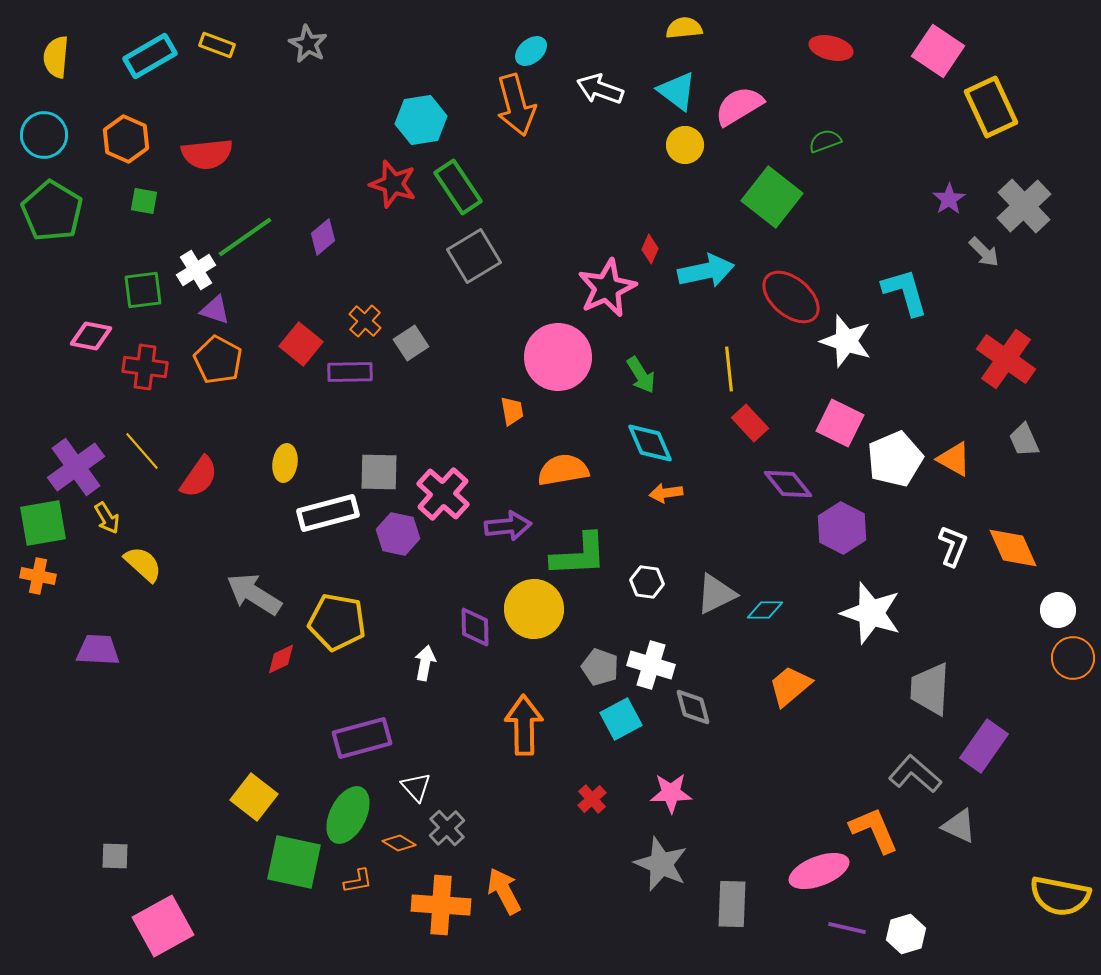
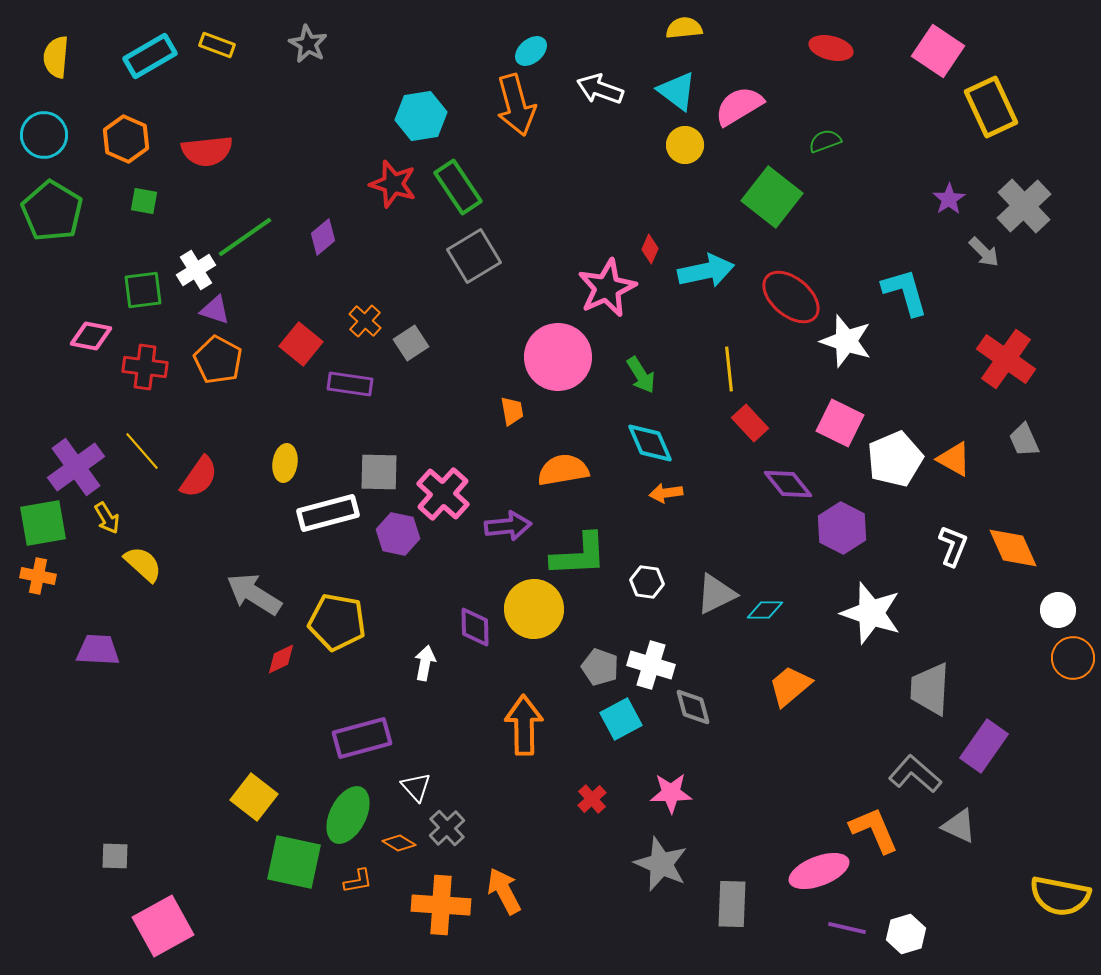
cyan hexagon at (421, 120): moved 4 px up
red semicircle at (207, 154): moved 3 px up
purple rectangle at (350, 372): moved 12 px down; rotated 9 degrees clockwise
